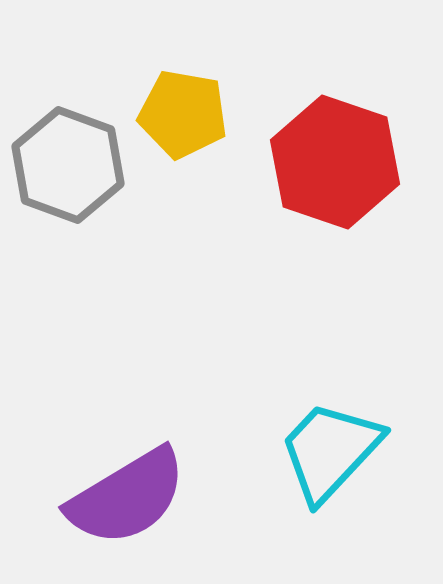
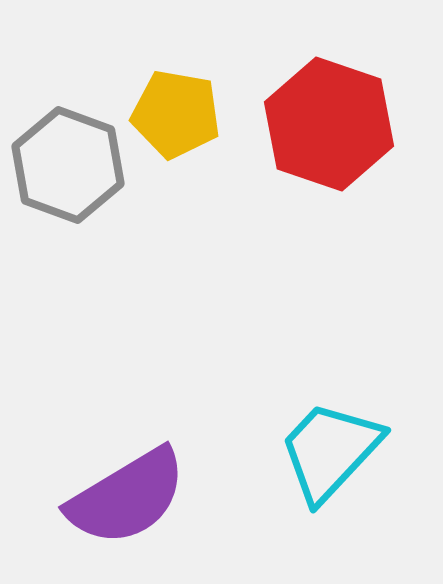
yellow pentagon: moved 7 px left
red hexagon: moved 6 px left, 38 px up
